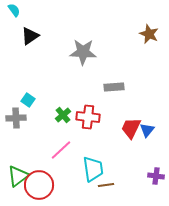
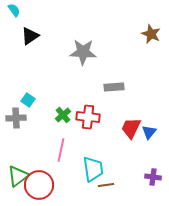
brown star: moved 2 px right
blue triangle: moved 2 px right, 2 px down
pink line: rotated 35 degrees counterclockwise
purple cross: moved 3 px left, 1 px down
